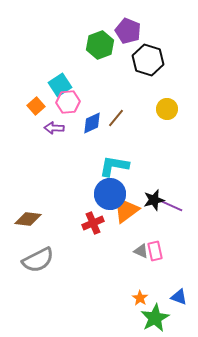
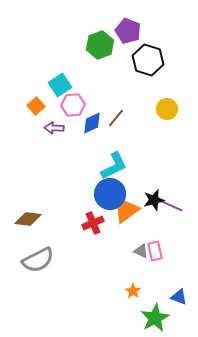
pink hexagon: moved 5 px right, 3 px down
cyan L-shape: rotated 144 degrees clockwise
orange star: moved 7 px left, 7 px up
